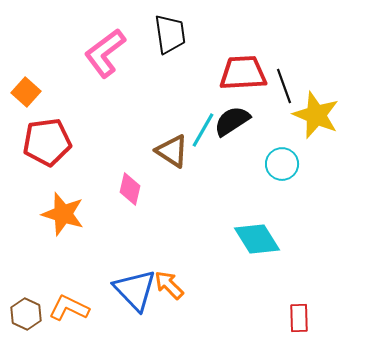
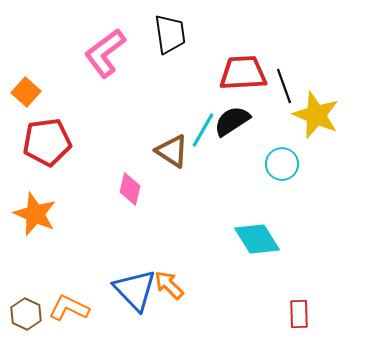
orange star: moved 28 px left; rotated 6 degrees clockwise
red rectangle: moved 4 px up
